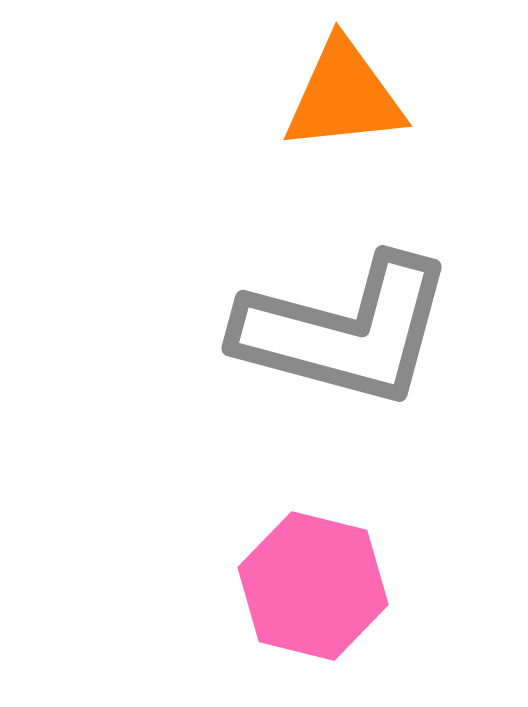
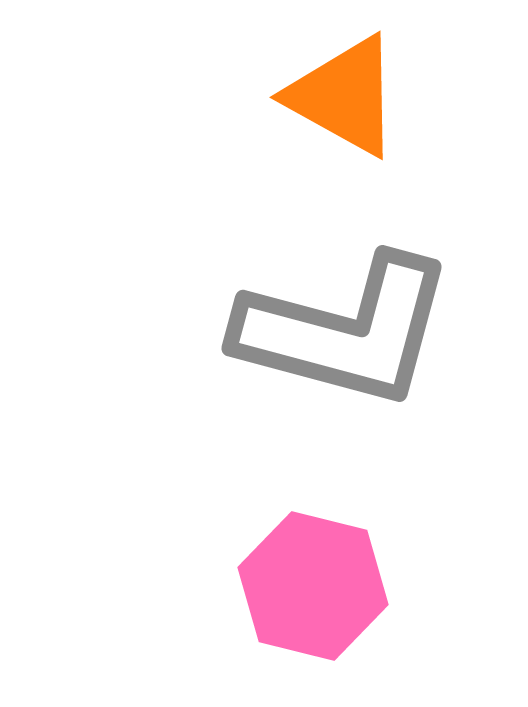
orange triangle: rotated 35 degrees clockwise
